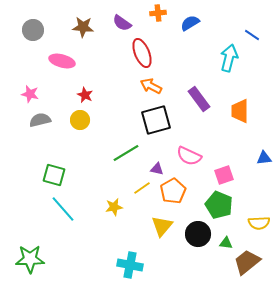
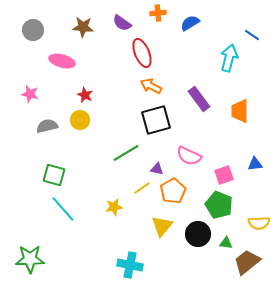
gray semicircle: moved 7 px right, 6 px down
blue triangle: moved 9 px left, 6 px down
